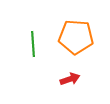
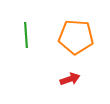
green line: moved 7 px left, 9 px up
